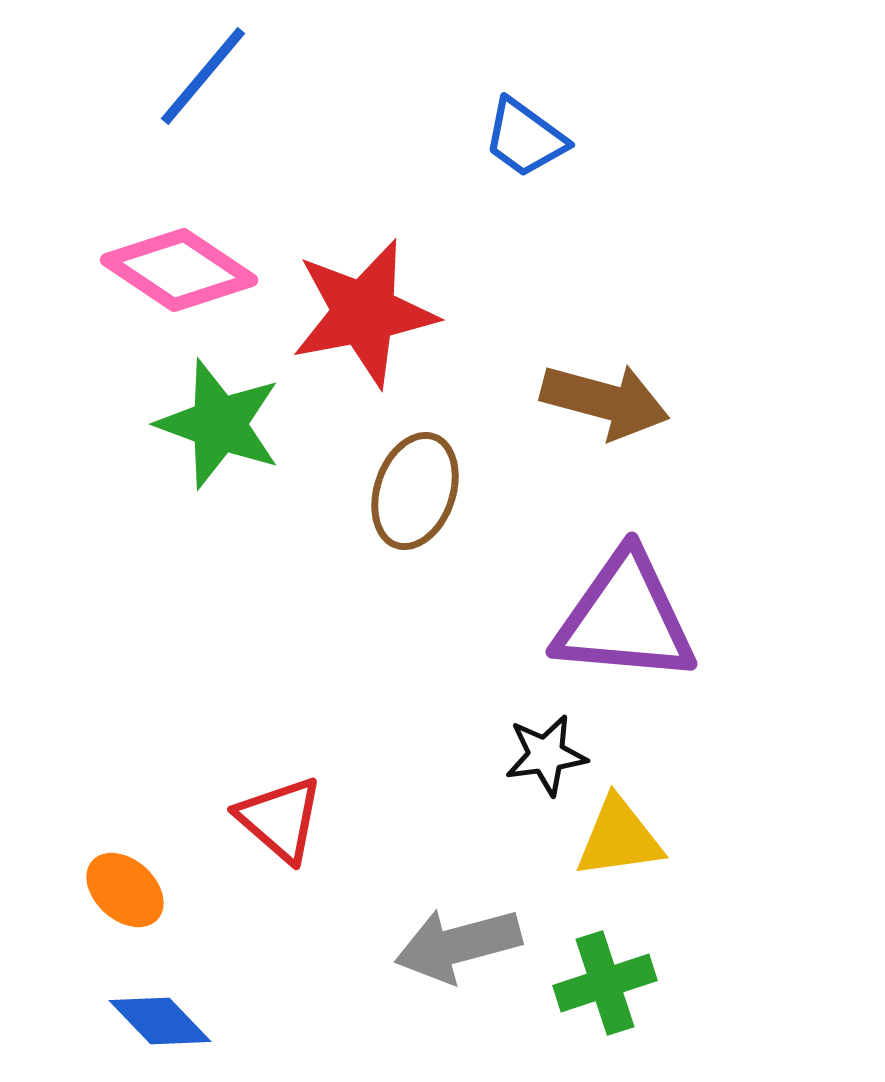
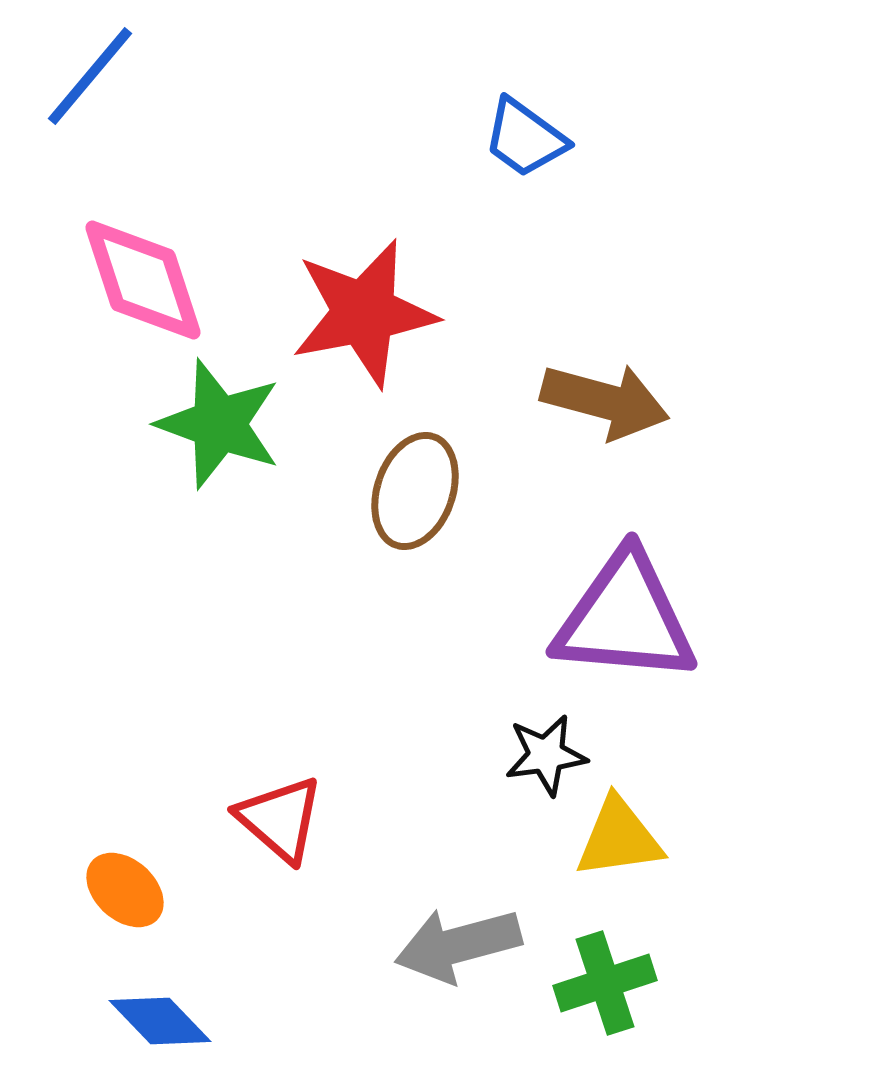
blue line: moved 113 px left
pink diamond: moved 36 px left, 10 px down; rotated 38 degrees clockwise
